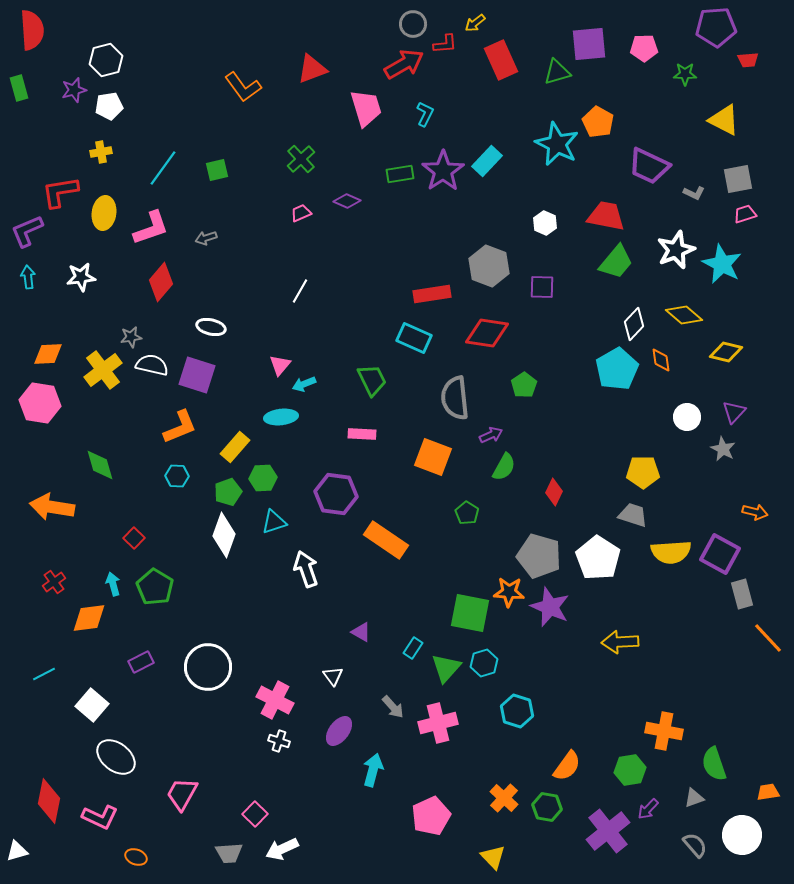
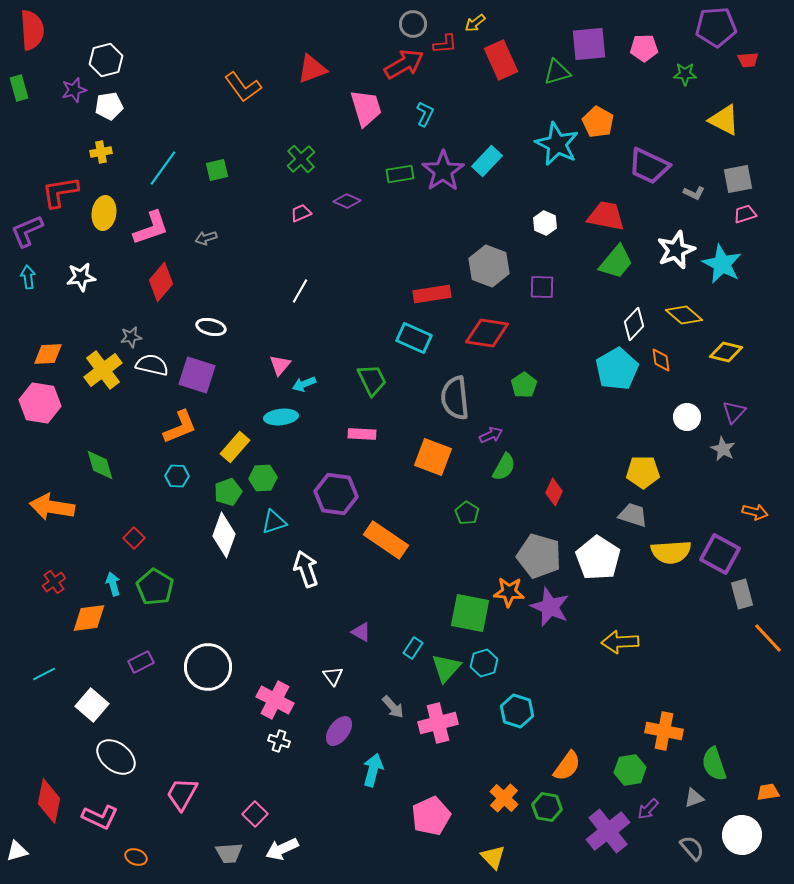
gray semicircle at (695, 845): moved 3 px left, 3 px down
